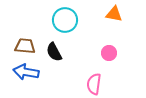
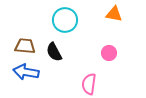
pink semicircle: moved 5 px left
